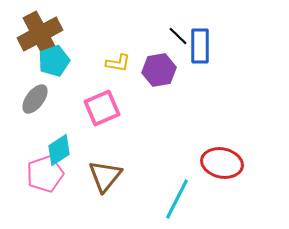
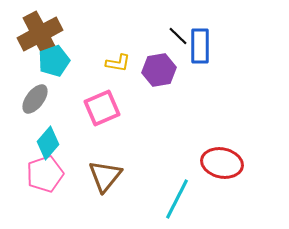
cyan diamond: moved 11 px left, 7 px up; rotated 16 degrees counterclockwise
